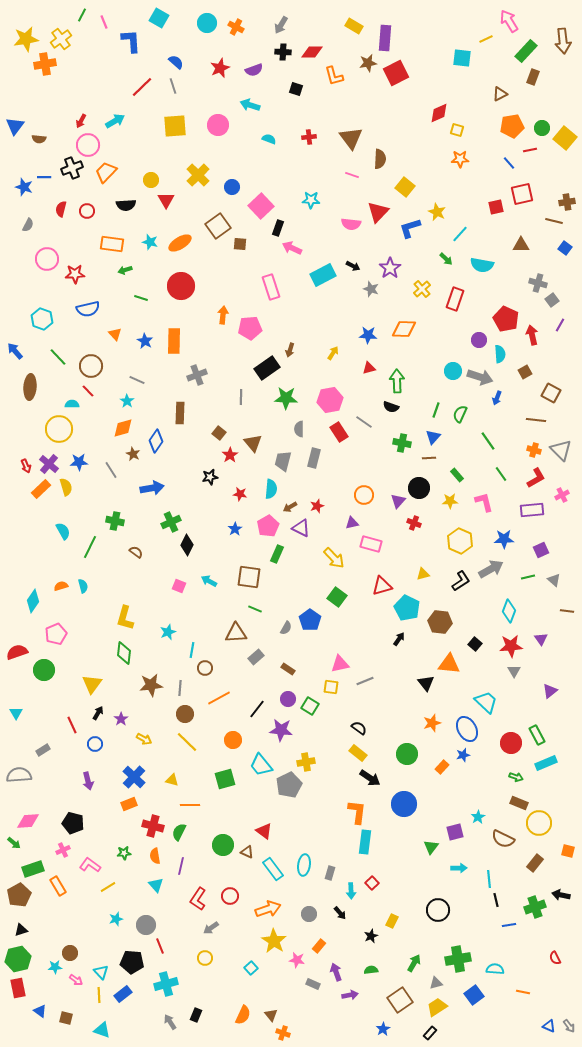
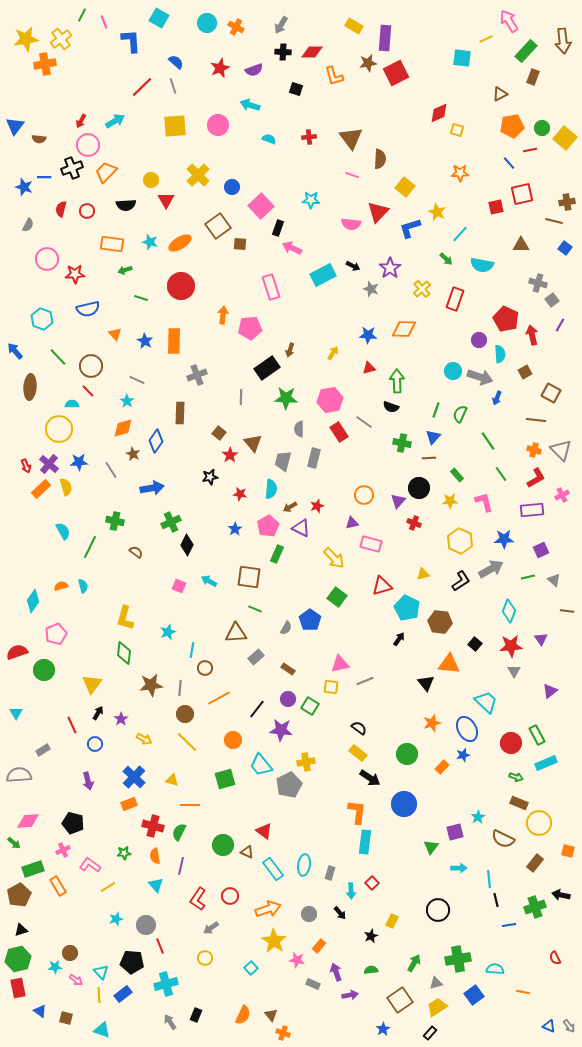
orange star at (460, 159): moved 14 px down
